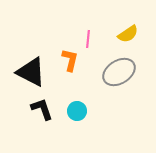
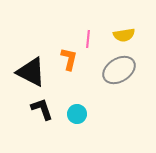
yellow semicircle: moved 4 px left, 1 px down; rotated 25 degrees clockwise
orange L-shape: moved 1 px left, 1 px up
gray ellipse: moved 2 px up
cyan circle: moved 3 px down
